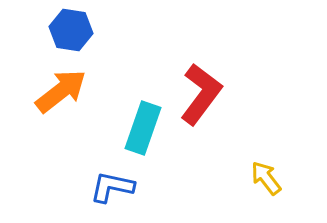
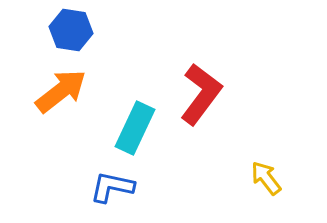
cyan rectangle: moved 8 px left; rotated 6 degrees clockwise
